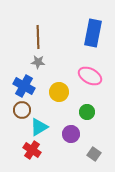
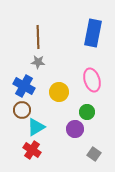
pink ellipse: moved 2 px right, 4 px down; rotated 45 degrees clockwise
cyan triangle: moved 3 px left
purple circle: moved 4 px right, 5 px up
